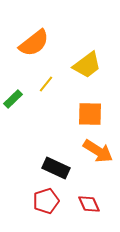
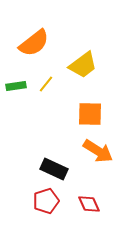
yellow trapezoid: moved 4 px left
green rectangle: moved 3 px right, 13 px up; rotated 36 degrees clockwise
black rectangle: moved 2 px left, 1 px down
